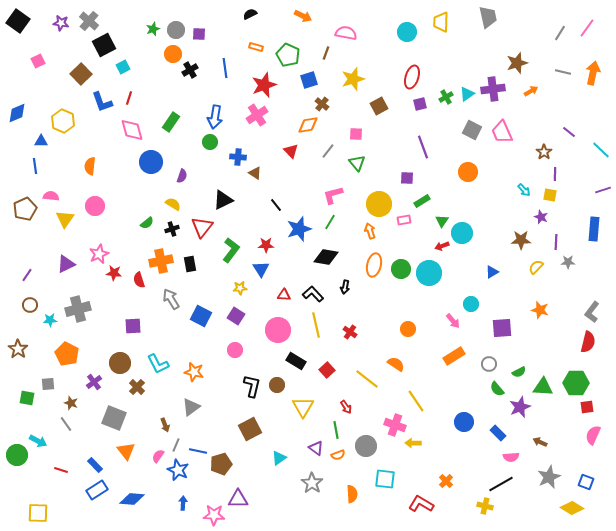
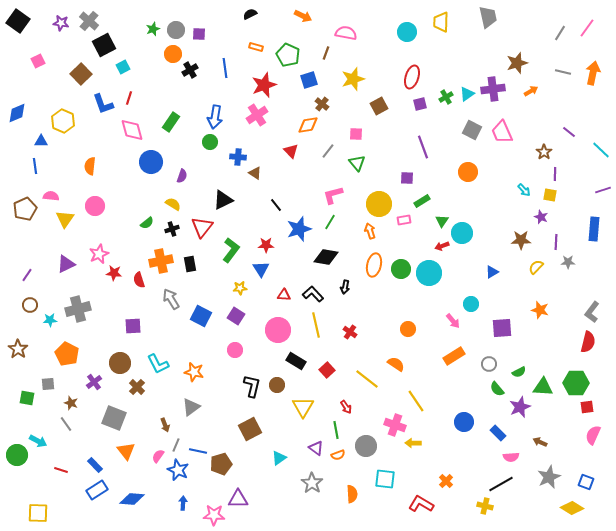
blue L-shape at (102, 102): moved 1 px right, 2 px down
